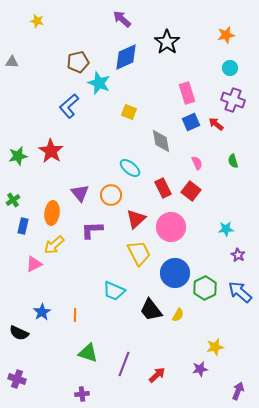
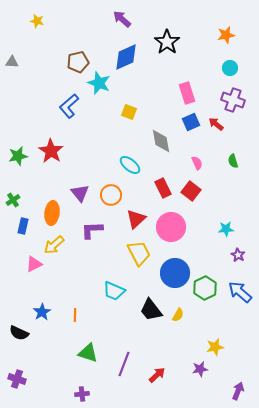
cyan ellipse at (130, 168): moved 3 px up
